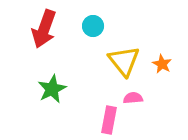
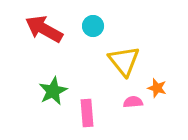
red arrow: rotated 99 degrees clockwise
orange star: moved 5 px left, 24 px down; rotated 12 degrees counterclockwise
green star: moved 1 px right, 2 px down
pink semicircle: moved 4 px down
pink rectangle: moved 22 px left, 7 px up; rotated 16 degrees counterclockwise
